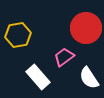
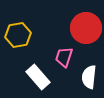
pink trapezoid: rotated 35 degrees counterclockwise
white semicircle: moved 1 px up; rotated 40 degrees clockwise
